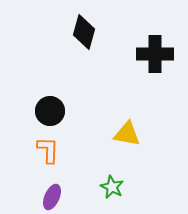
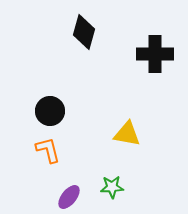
orange L-shape: rotated 16 degrees counterclockwise
green star: rotated 30 degrees counterclockwise
purple ellipse: moved 17 px right; rotated 15 degrees clockwise
